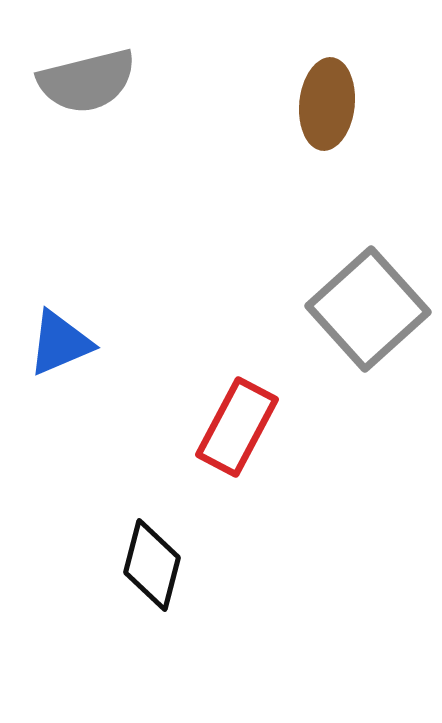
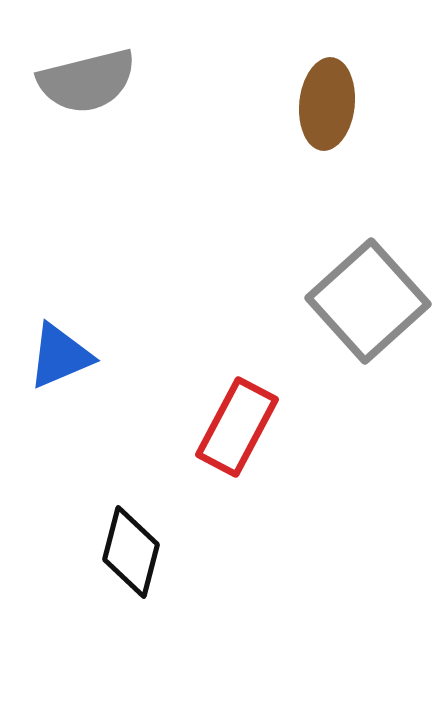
gray square: moved 8 px up
blue triangle: moved 13 px down
black diamond: moved 21 px left, 13 px up
